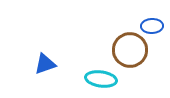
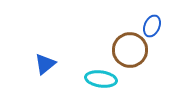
blue ellipse: rotated 65 degrees counterclockwise
blue triangle: rotated 20 degrees counterclockwise
